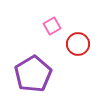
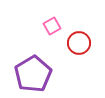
red circle: moved 1 px right, 1 px up
